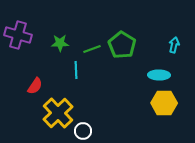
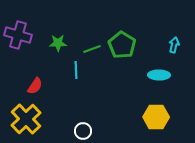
green star: moved 2 px left
yellow hexagon: moved 8 px left, 14 px down
yellow cross: moved 32 px left, 6 px down
